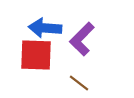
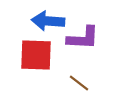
blue arrow: moved 3 px right, 7 px up
purple L-shape: moved 1 px right, 1 px up; rotated 132 degrees counterclockwise
